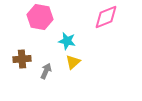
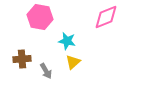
gray arrow: rotated 126 degrees clockwise
